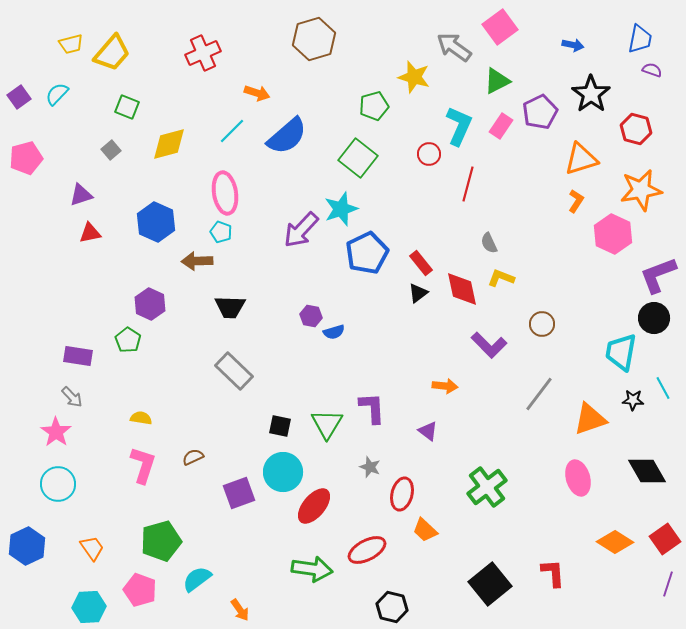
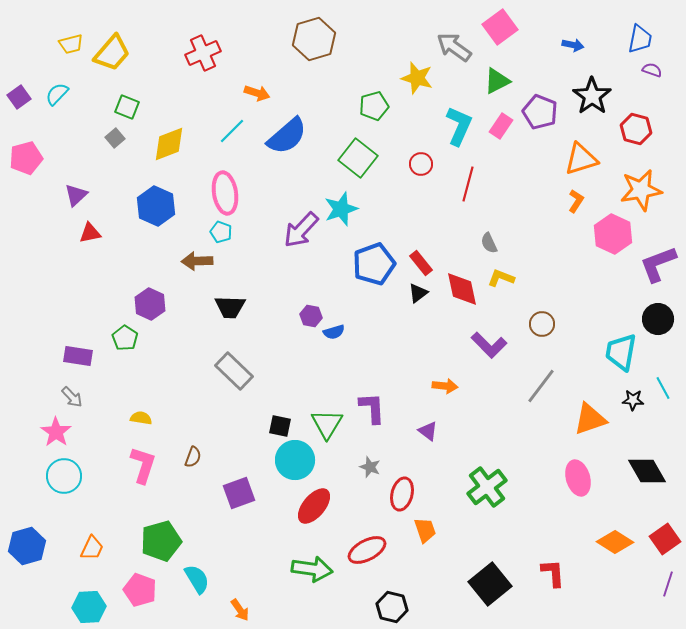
yellow star at (414, 77): moved 3 px right, 1 px down
black star at (591, 94): moved 1 px right, 2 px down
purple pentagon at (540, 112): rotated 24 degrees counterclockwise
yellow diamond at (169, 144): rotated 6 degrees counterclockwise
gray square at (111, 150): moved 4 px right, 12 px up
red circle at (429, 154): moved 8 px left, 10 px down
purple triangle at (81, 195): moved 5 px left; rotated 25 degrees counterclockwise
blue hexagon at (156, 222): moved 16 px up
blue pentagon at (367, 253): moved 7 px right, 11 px down; rotated 6 degrees clockwise
purple L-shape at (658, 275): moved 11 px up
black circle at (654, 318): moved 4 px right, 1 px down
green pentagon at (128, 340): moved 3 px left, 2 px up
gray line at (539, 394): moved 2 px right, 8 px up
brown semicircle at (193, 457): rotated 135 degrees clockwise
cyan circle at (283, 472): moved 12 px right, 12 px up
cyan circle at (58, 484): moved 6 px right, 8 px up
orange trapezoid at (425, 530): rotated 152 degrees counterclockwise
blue hexagon at (27, 546): rotated 9 degrees clockwise
orange trapezoid at (92, 548): rotated 60 degrees clockwise
cyan semicircle at (197, 579): rotated 96 degrees clockwise
